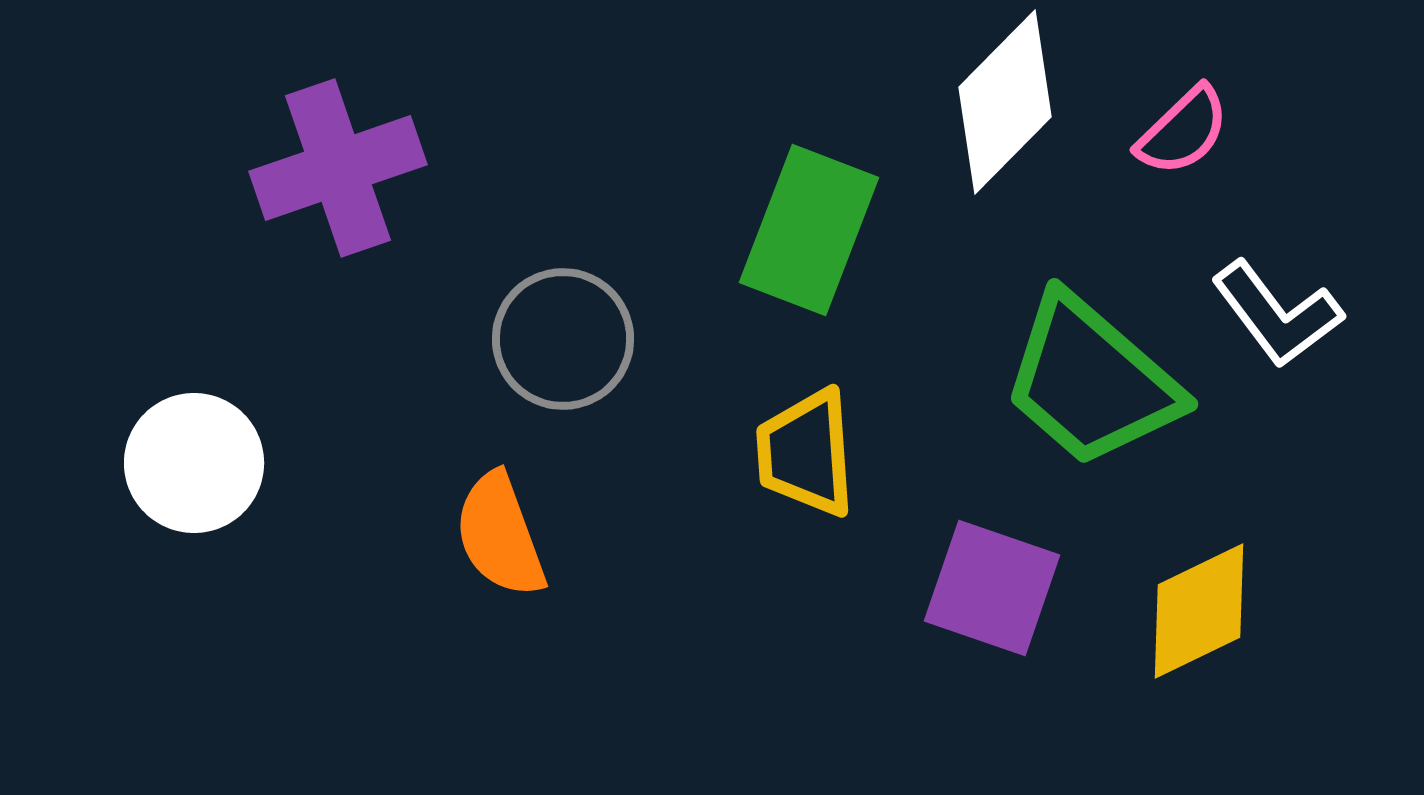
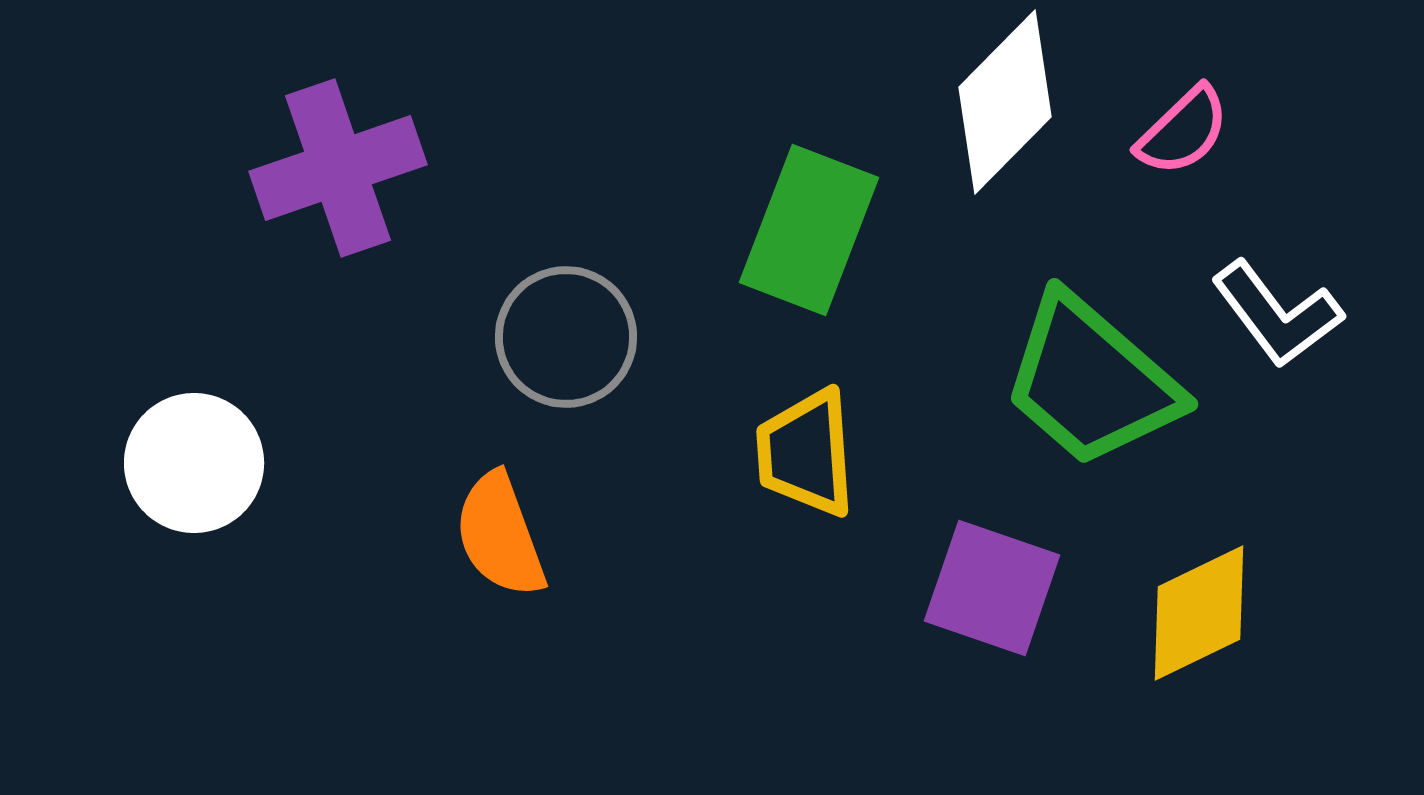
gray circle: moved 3 px right, 2 px up
yellow diamond: moved 2 px down
